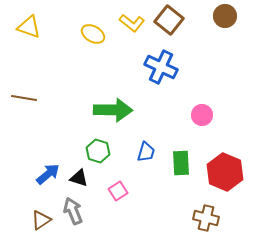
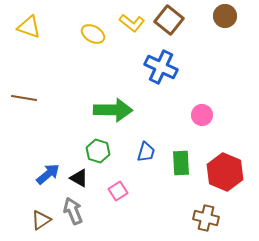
black triangle: rotated 12 degrees clockwise
